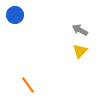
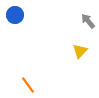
gray arrow: moved 8 px right, 9 px up; rotated 21 degrees clockwise
